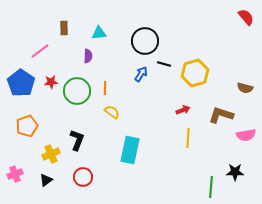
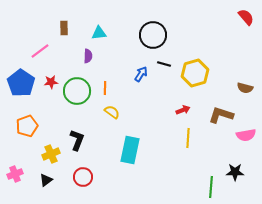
black circle: moved 8 px right, 6 px up
